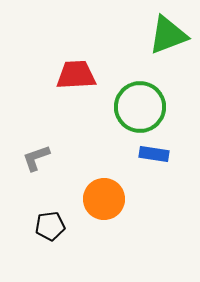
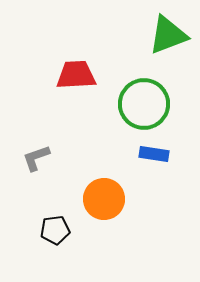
green circle: moved 4 px right, 3 px up
black pentagon: moved 5 px right, 4 px down
